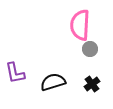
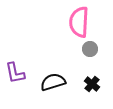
pink semicircle: moved 1 px left, 3 px up
black cross: rotated 14 degrees counterclockwise
